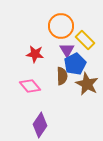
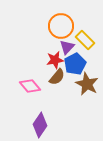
purple triangle: moved 3 px up; rotated 14 degrees clockwise
red star: moved 20 px right, 6 px down; rotated 18 degrees counterclockwise
brown semicircle: moved 5 px left, 1 px down; rotated 42 degrees clockwise
